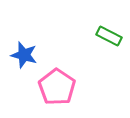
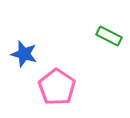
blue star: moved 1 px up
